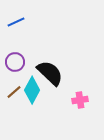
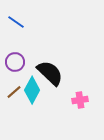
blue line: rotated 60 degrees clockwise
